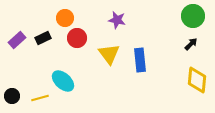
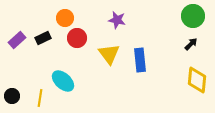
yellow line: rotated 66 degrees counterclockwise
